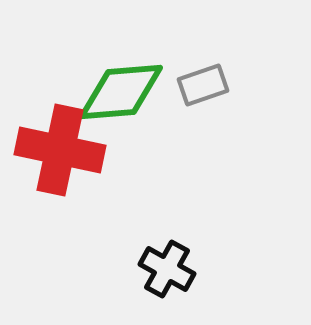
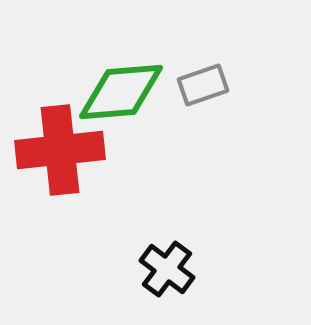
red cross: rotated 18 degrees counterclockwise
black cross: rotated 8 degrees clockwise
